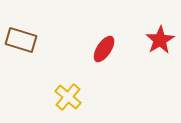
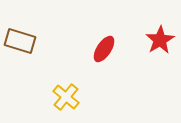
brown rectangle: moved 1 px left, 1 px down
yellow cross: moved 2 px left
